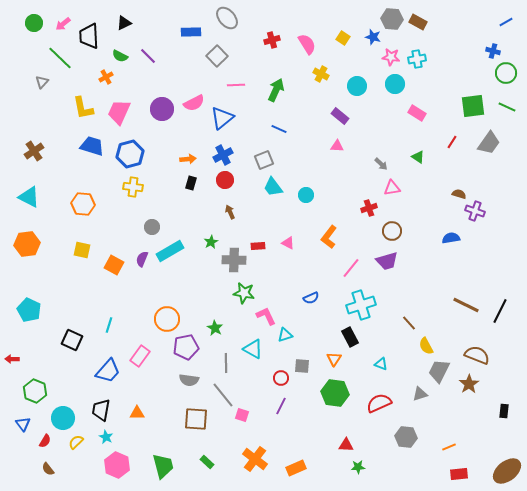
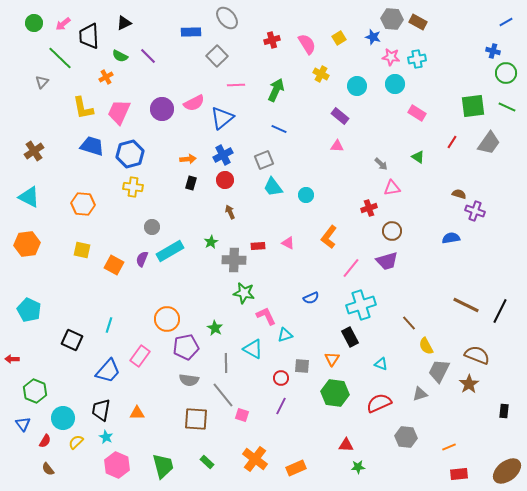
yellow square at (343, 38): moved 4 px left; rotated 24 degrees clockwise
orange triangle at (334, 359): moved 2 px left
